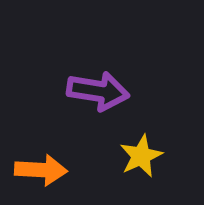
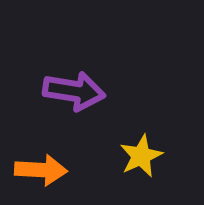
purple arrow: moved 24 px left
